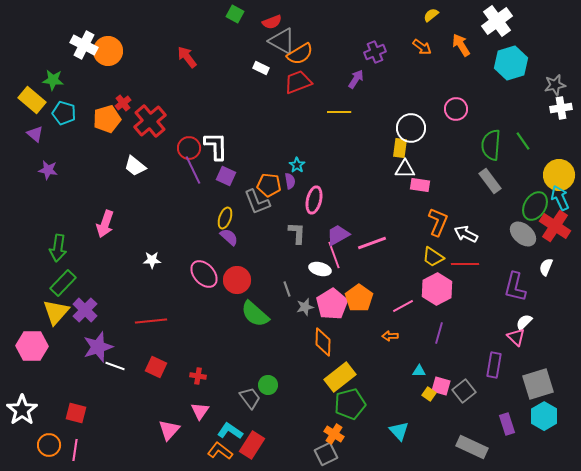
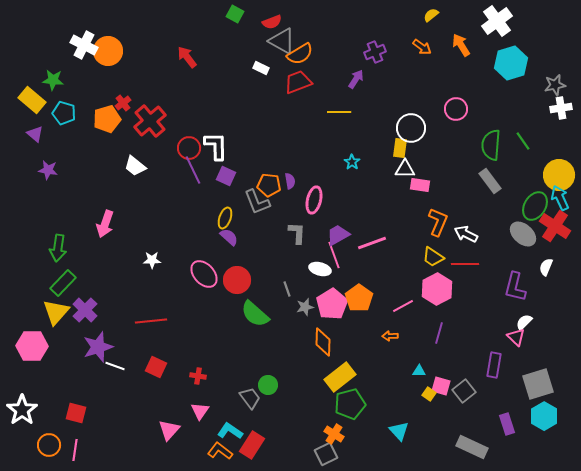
cyan star at (297, 165): moved 55 px right, 3 px up
